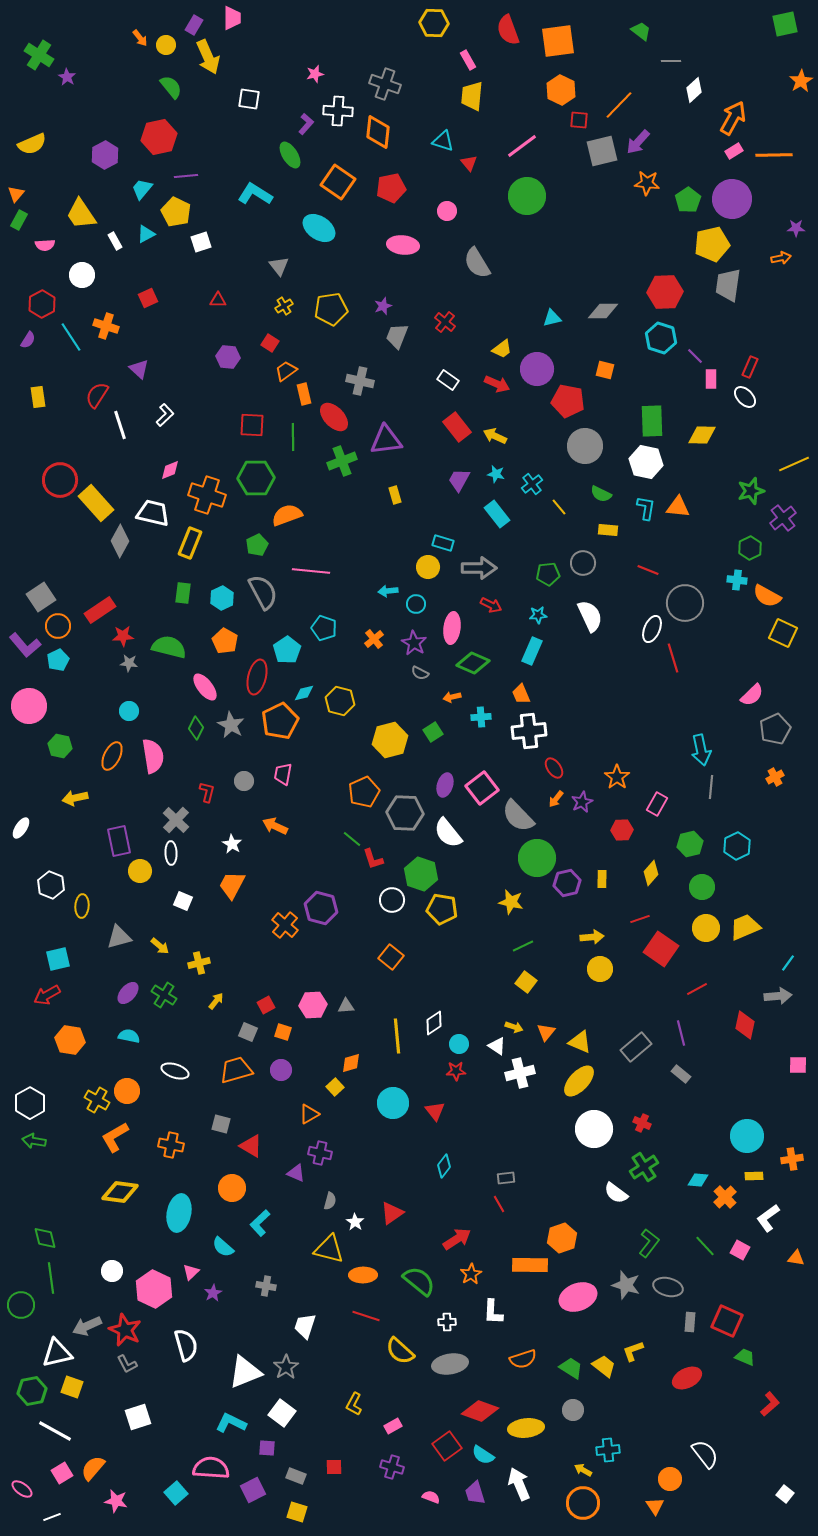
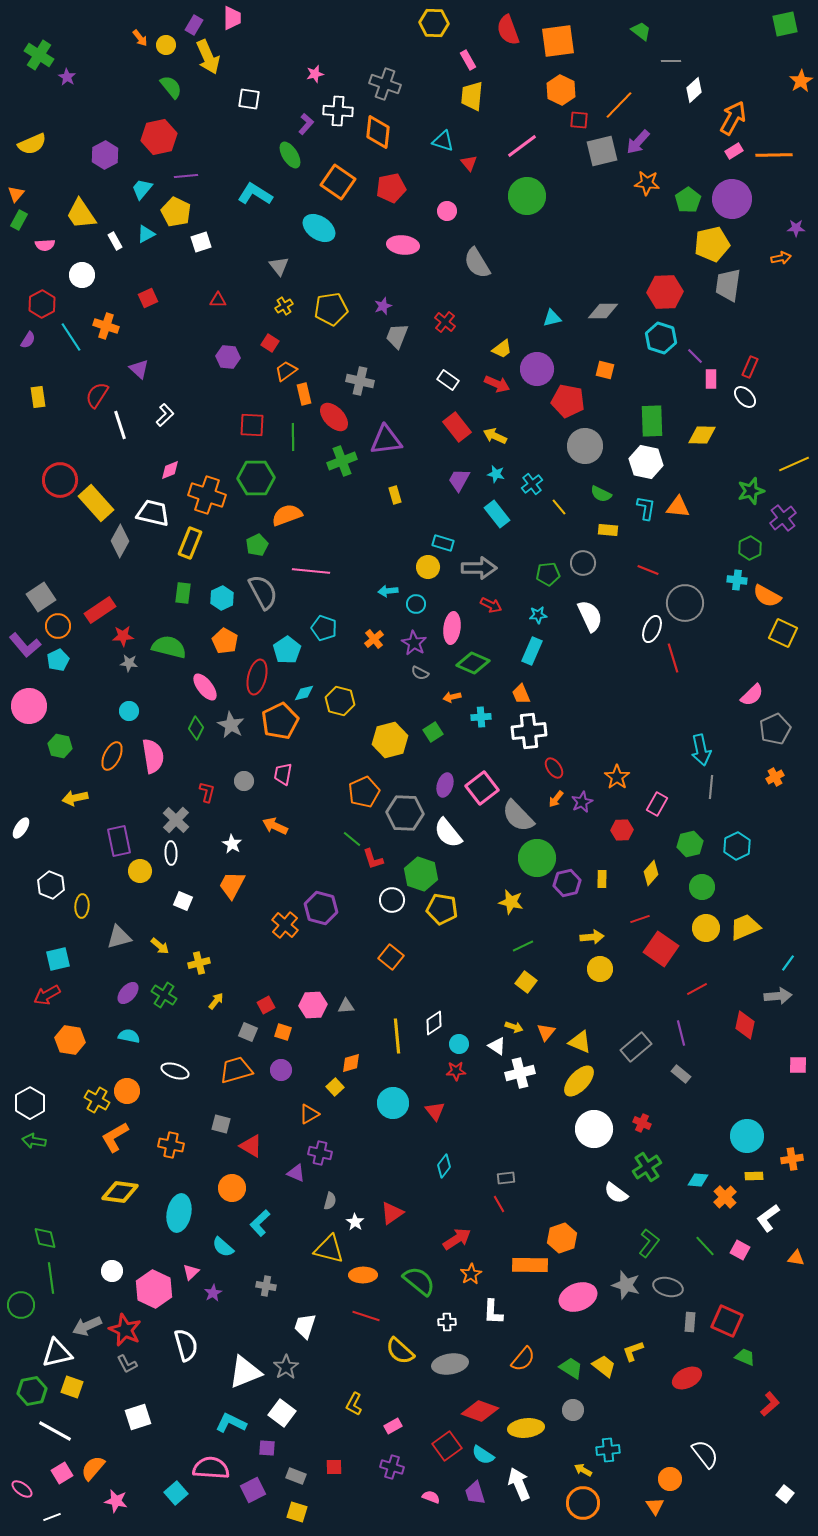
green cross at (644, 1167): moved 3 px right
orange semicircle at (523, 1359): rotated 32 degrees counterclockwise
